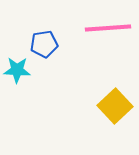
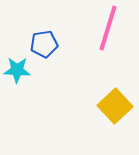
pink line: rotated 69 degrees counterclockwise
